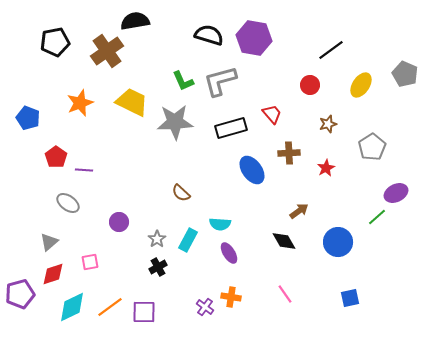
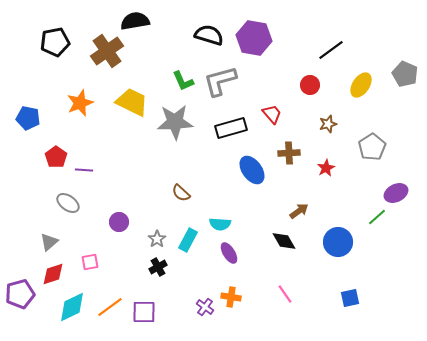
blue pentagon at (28, 118): rotated 10 degrees counterclockwise
